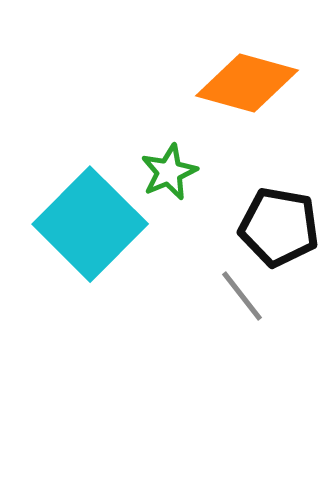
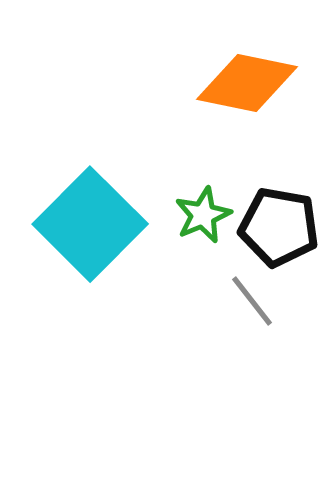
orange diamond: rotated 4 degrees counterclockwise
green star: moved 34 px right, 43 px down
gray line: moved 10 px right, 5 px down
